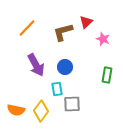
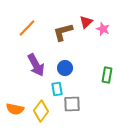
pink star: moved 10 px up
blue circle: moved 1 px down
orange semicircle: moved 1 px left, 1 px up
